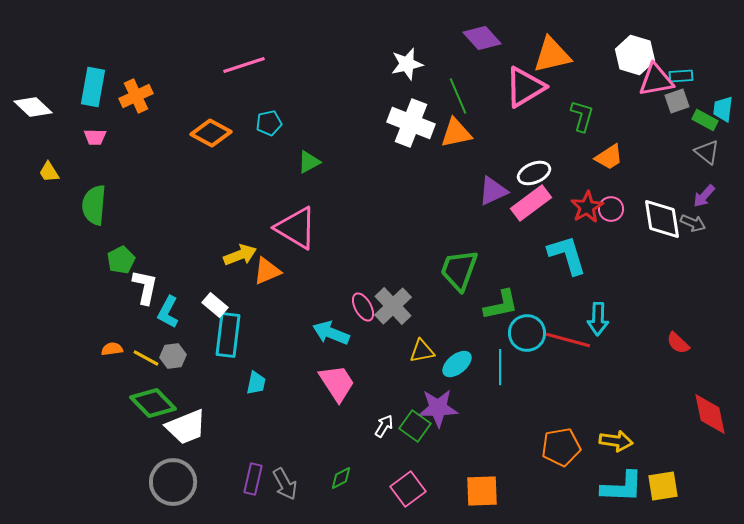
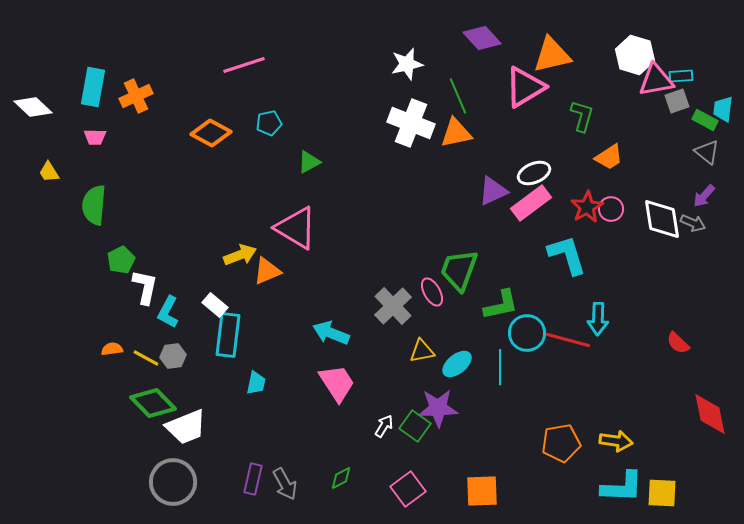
pink ellipse at (363, 307): moved 69 px right, 15 px up
orange pentagon at (561, 447): moved 4 px up
yellow square at (663, 486): moved 1 px left, 7 px down; rotated 12 degrees clockwise
